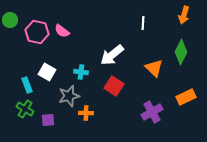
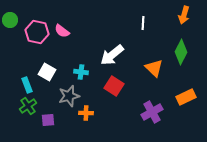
green cross: moved 3 px right, 3 px up; rotated 24 degrees clockwise
